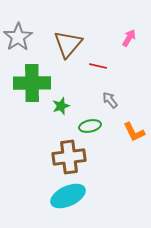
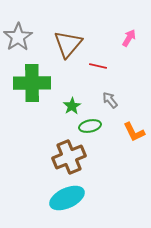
green star: moved 11 px right; rotated 12 degrees counterclockwise
brown cross: rotated 16 degrees counterclockwise
cyan ellipse: moved 1 px left, 2 px down
